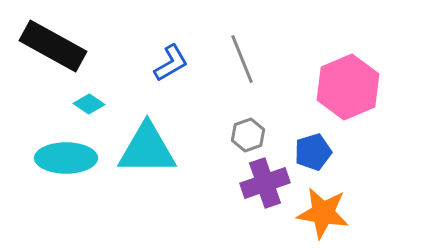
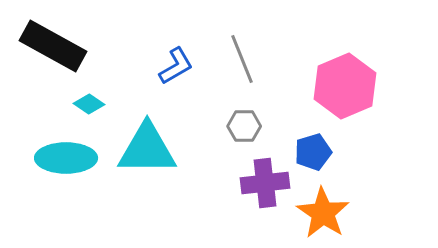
blue L-shape: moved 5 px right, 3 px down
pink hexagon: moved 3 px left, 1 px up
gray hexagon: moved 4 px left, 9 px up; rotated 20 degrees clockwise
purple cross: rotated 12 degrees clockwise
orange star: rotated 24 degrees clockwise
